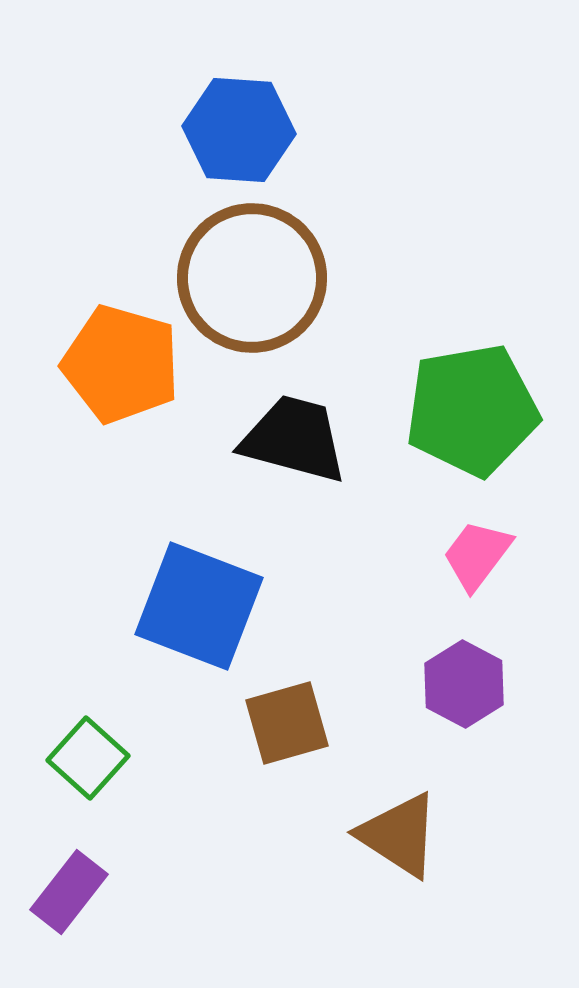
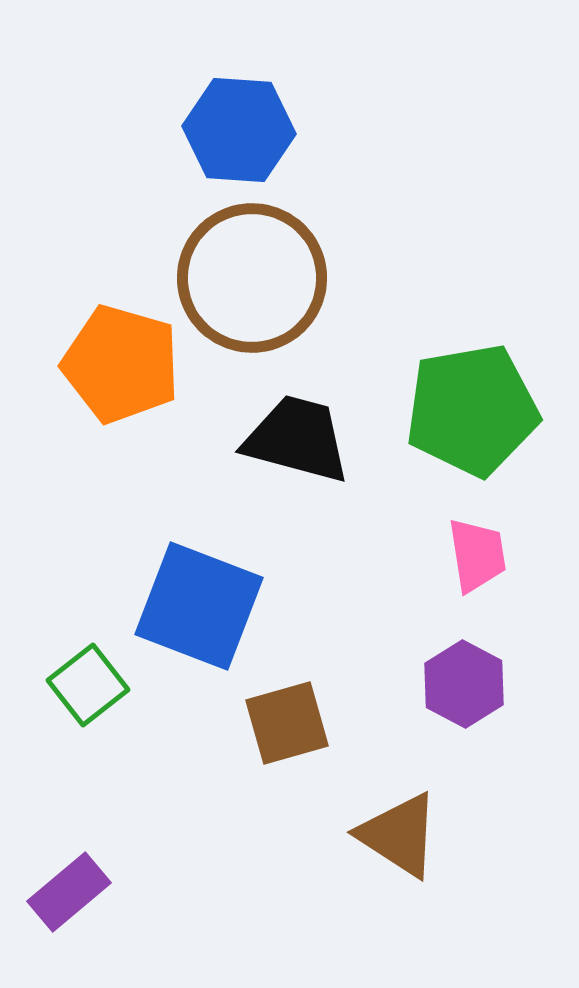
black trapezoid: moved 3 px right
pink trapezoid: rotated 134 degrees clockwise
green square: moved 73 px up; rotated 10 degrees clockwise
purple rectangle: rotated 12 degrees clockwise
